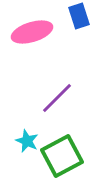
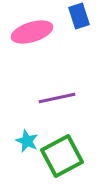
purple line: rotated 33 degrees clockwise
